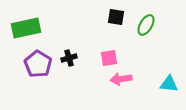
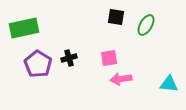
green rectangle: moved 2 px left
